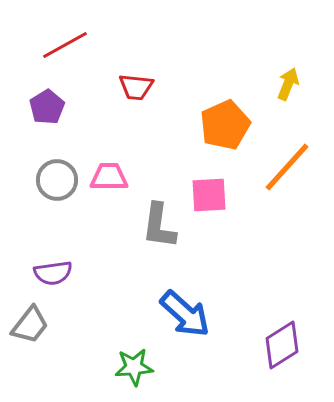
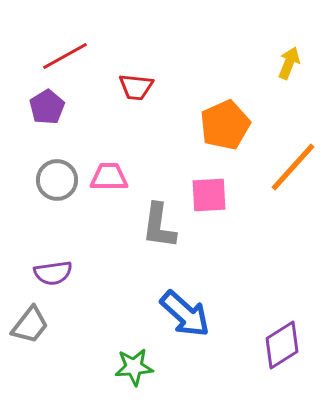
red line: moved 11 px down
yellow arrow: moved 1 px right, 21 px up
orange line: moved 6 px right
